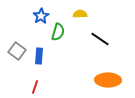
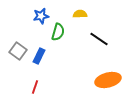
blue star: rotated 21 degrees clockwise
black line: moved 1 px left
gray square: moved 1 px right
blue rectangle: rotated 21 degrees clockwise
orange ellipse: rotated 15 degrees counterclockwise
